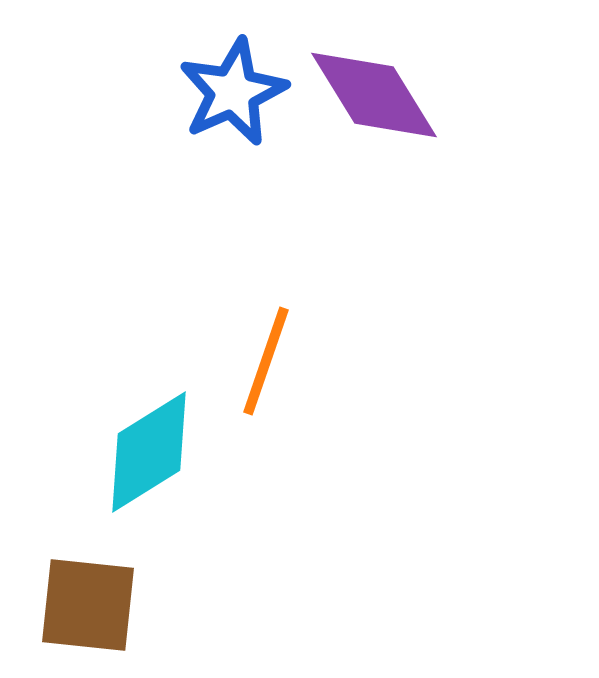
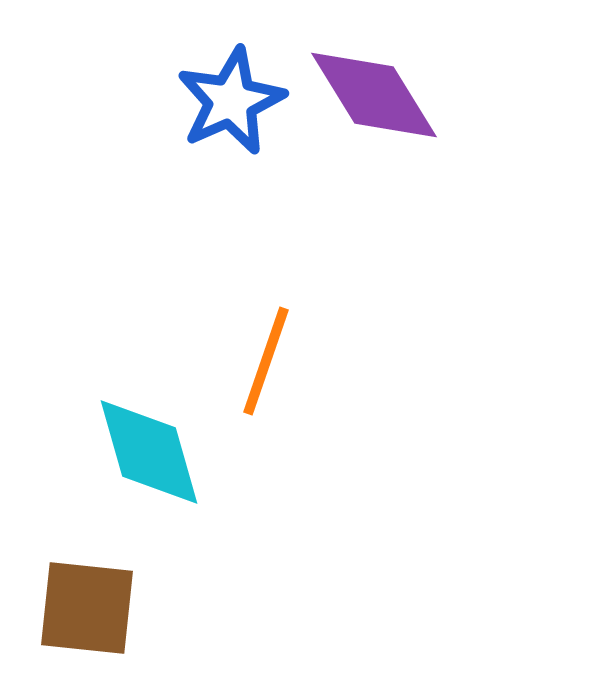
blue star: moved 2 px left, 9 px down
cyan diamond: rotated 74 degrees counterclockwise
brown square: moved 1 px left, 3 px down
